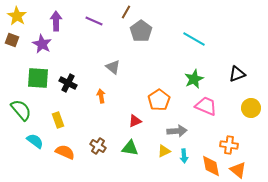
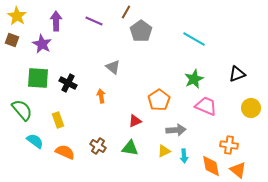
green semicircle: moved 1 px right
gray arrow: moved 1 px left, 1 px up
